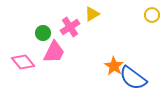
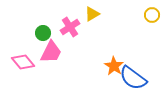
pink trapezoid: moved 3 px left
